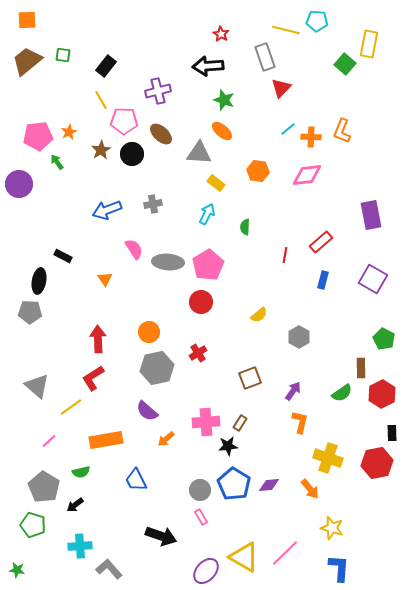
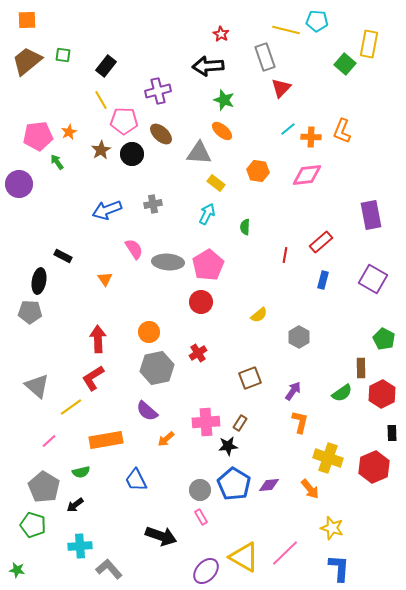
red hexagon at (377, 463): moved 3 px left, 4 px down; rotated 12 degrees counterclockwise
